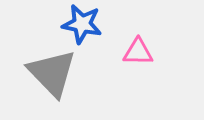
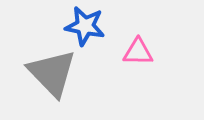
blue star: moved 3 px right, 2 px down
